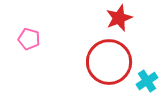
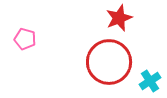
pink pentagon: moved 4 px left
cyan cross: moved 3 px right
